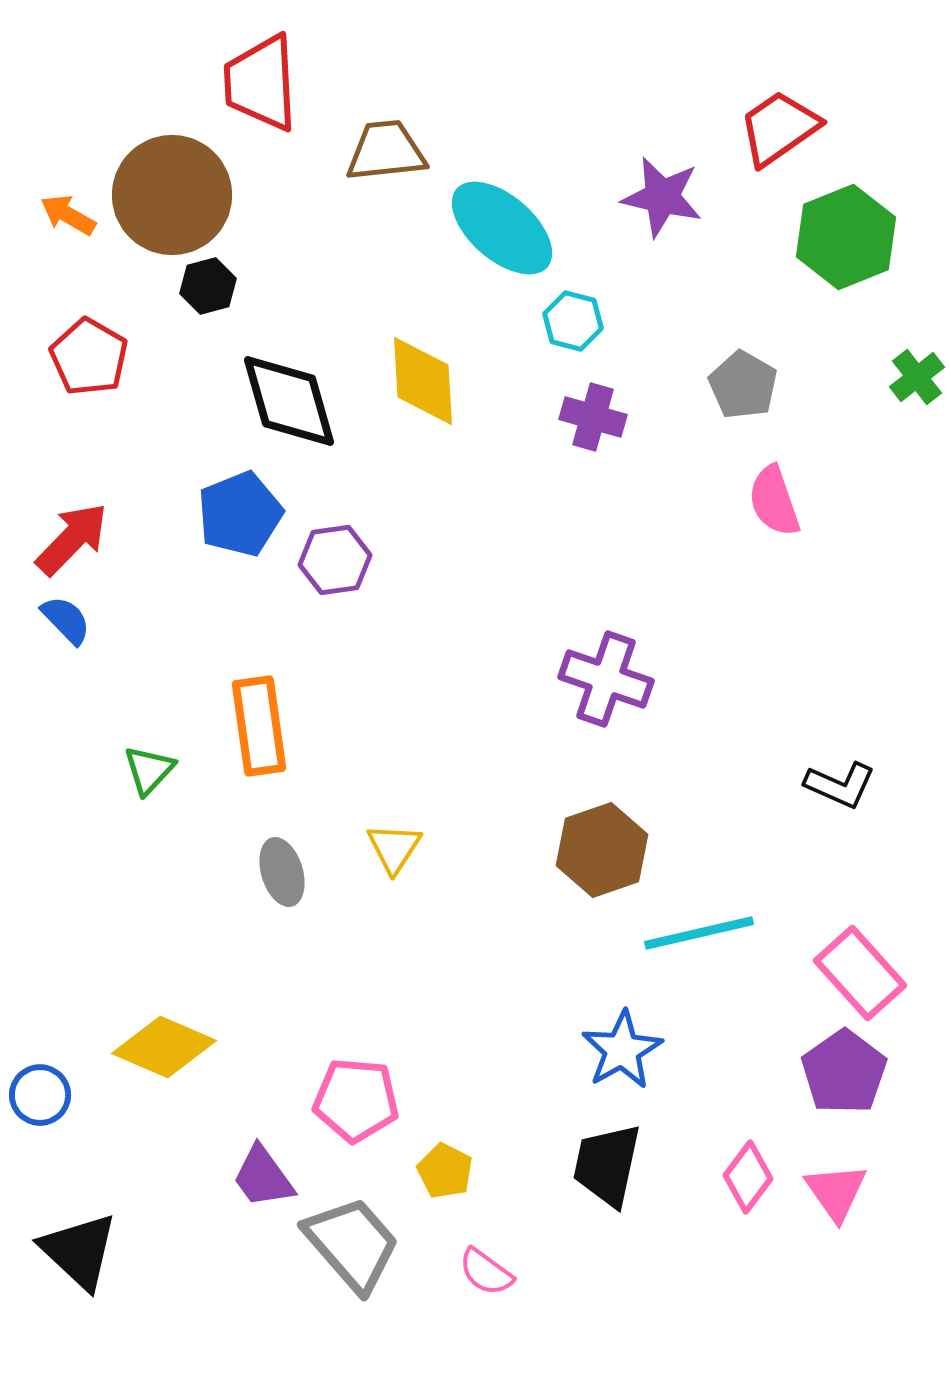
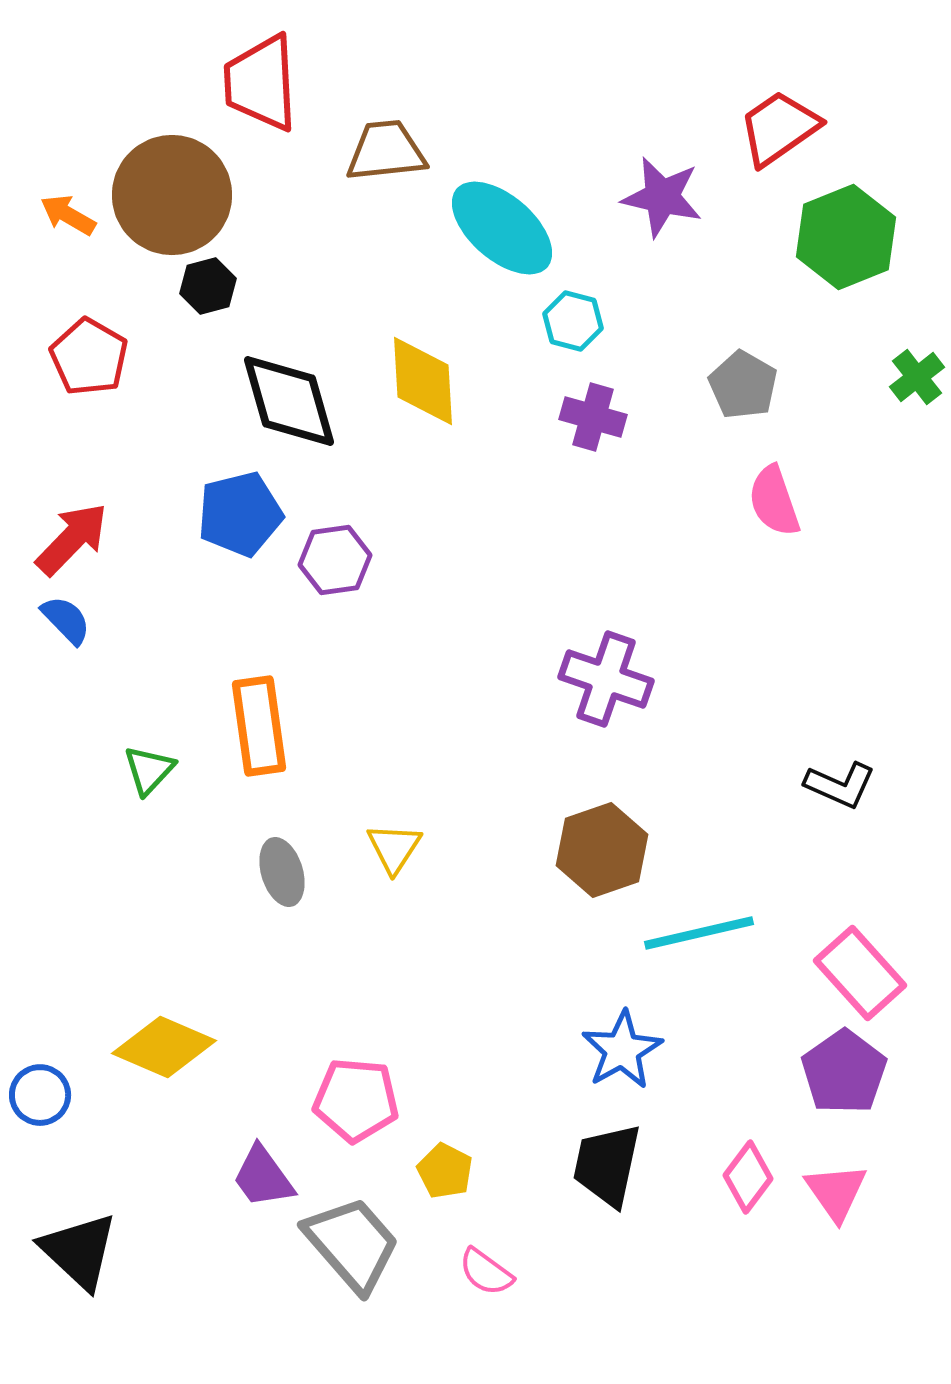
blue pentagon at (240, 514): rotated 8 degrees clockwise
